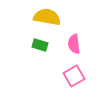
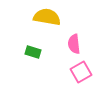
green rectangle: moved 7 px left, 7 px down
pink square: moved 7 px right, 4 px up
